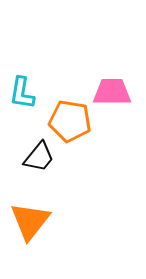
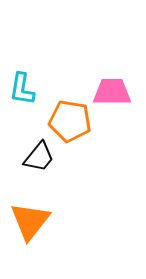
cyan L-shape: moved 4 px up
